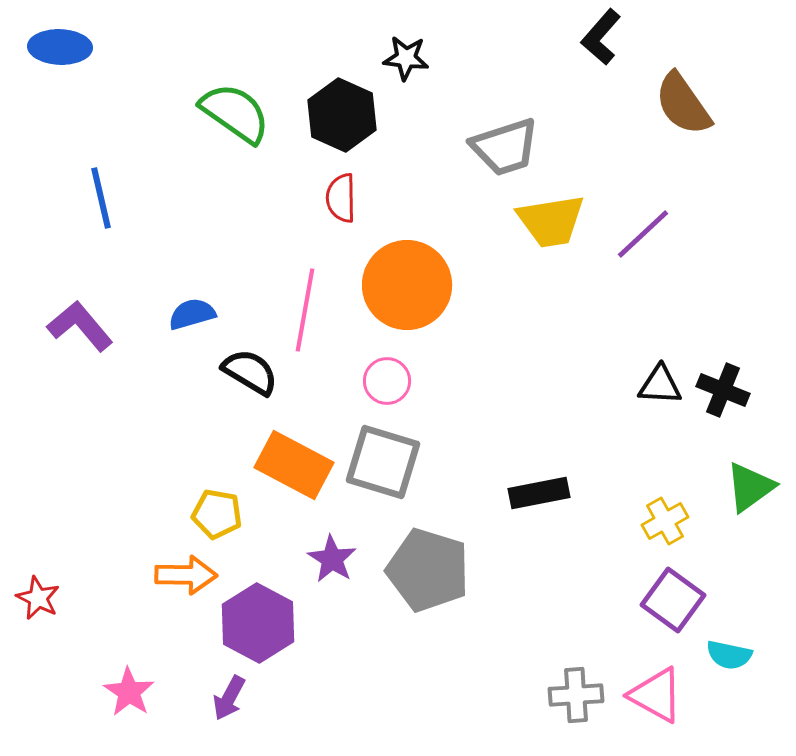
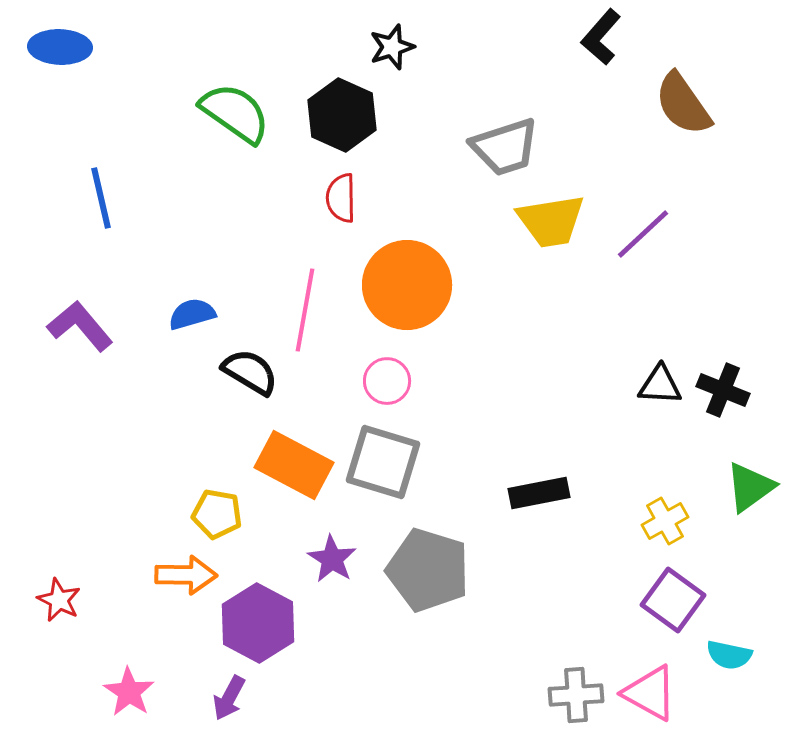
black star: moved 14 px left, 11 px up; rotated 24 degrees counterclockwise
red star: moved 21 px right, 2 px down
pink triangle: moved 6 px left, 2 px up
